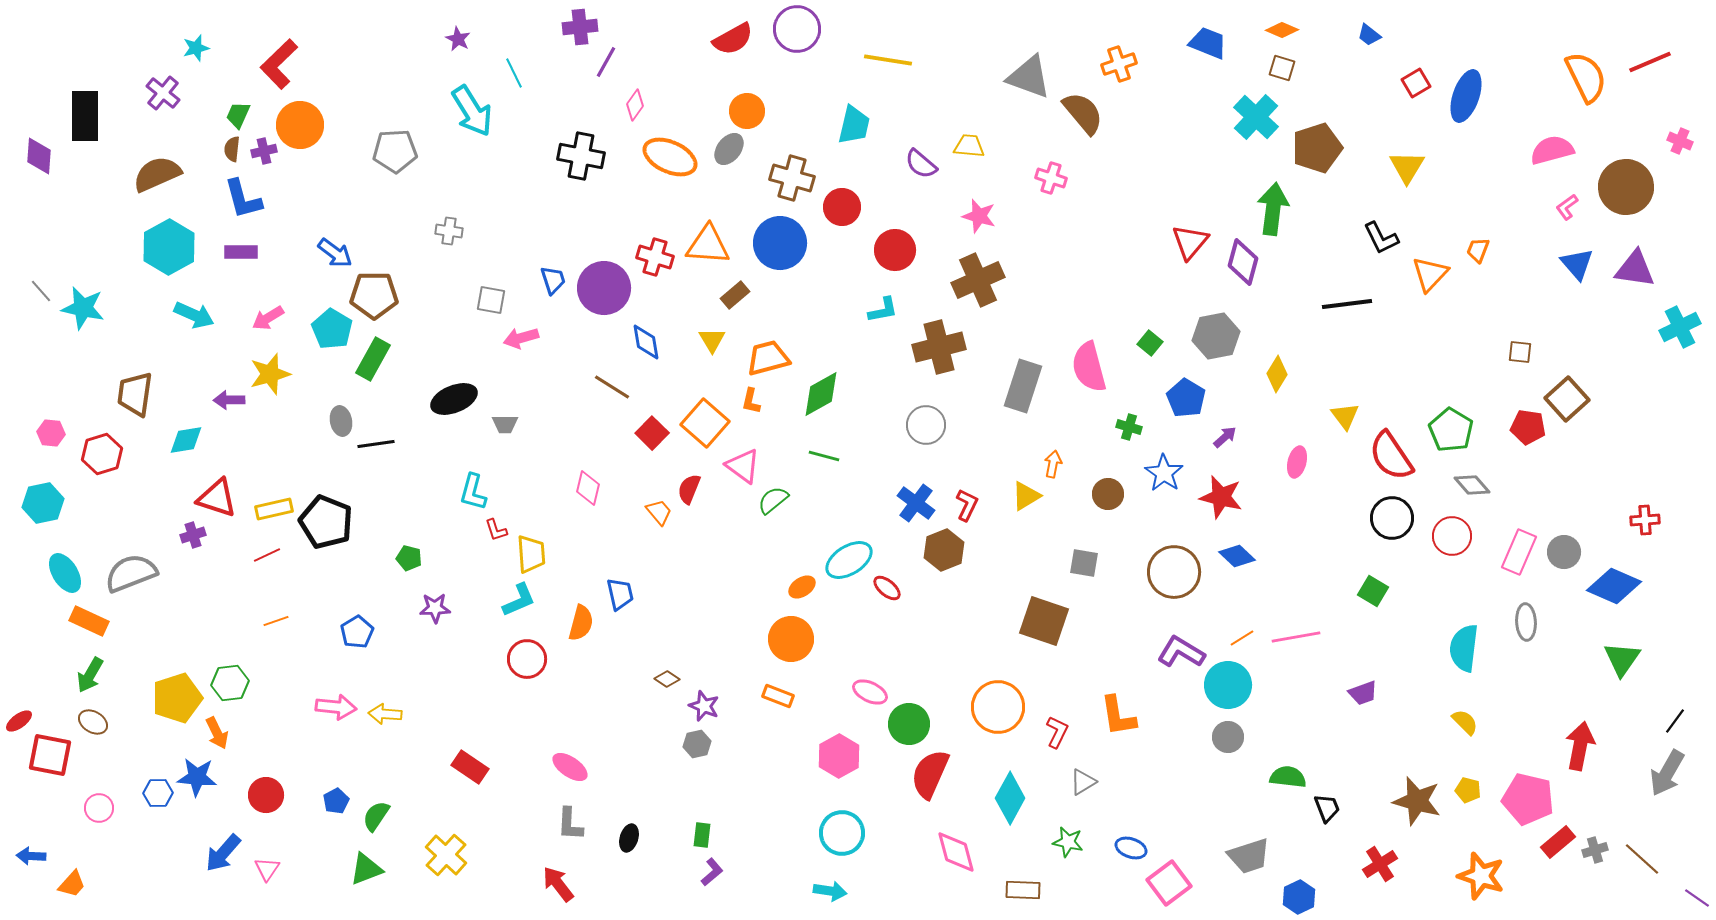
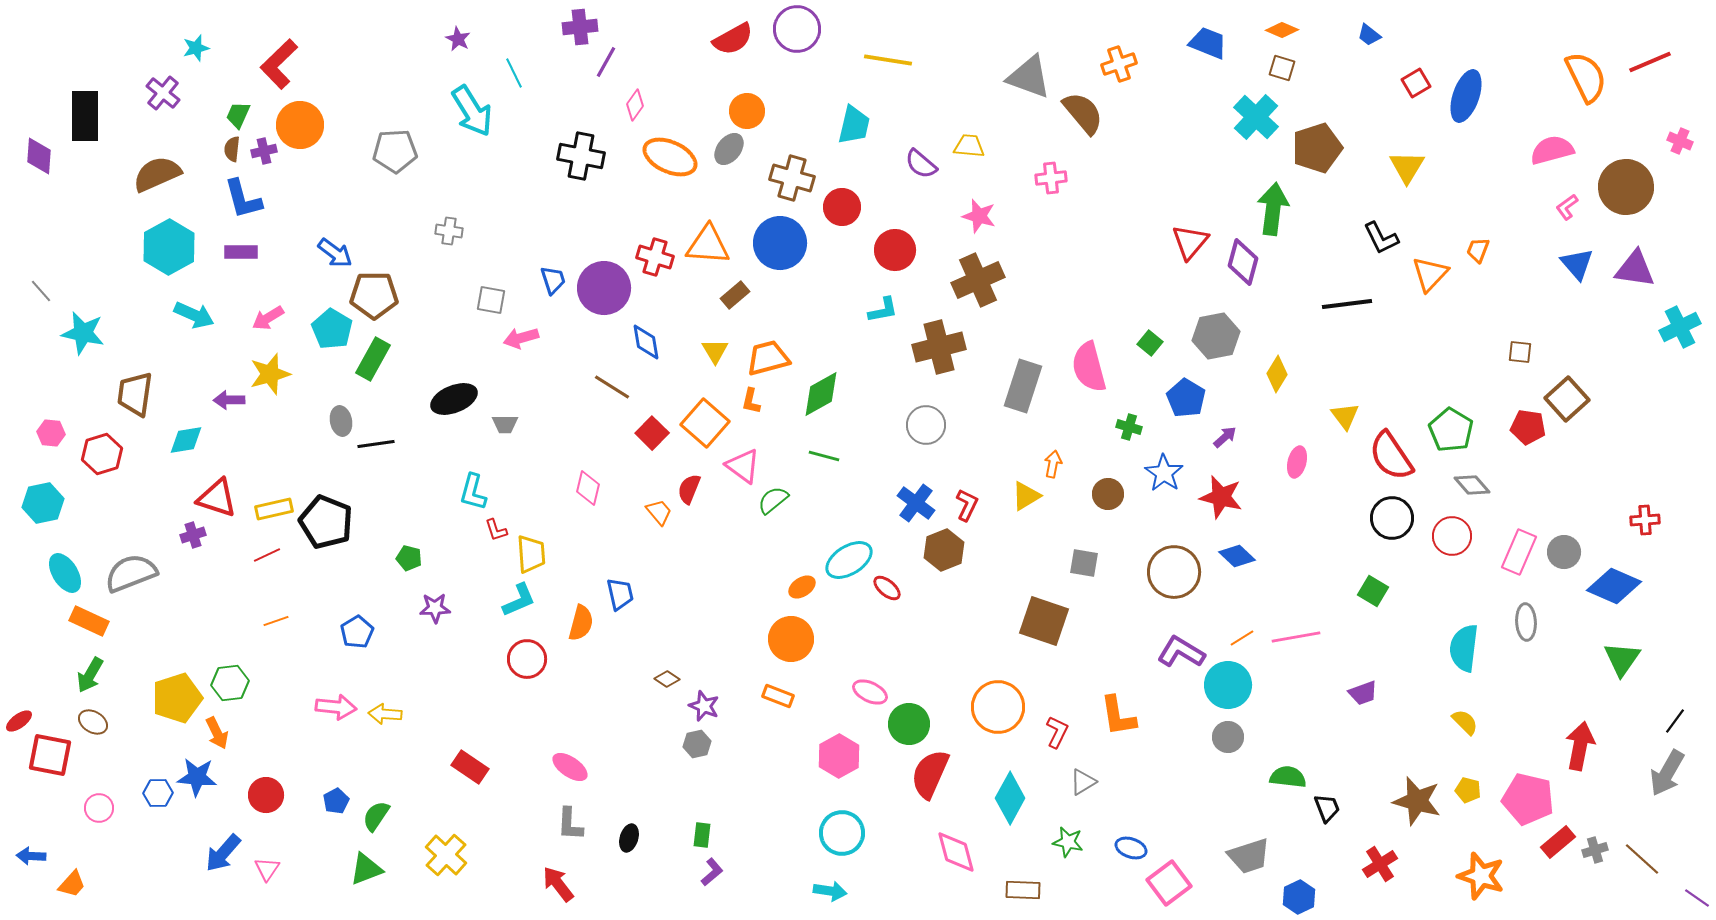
pink cross at (1051, 178): rotated 24 degrees counterclockwise
cyan star at (83, 308): moved 25 px down
yellow triangle at (712, 340): moved 3 px right, 11 px down
